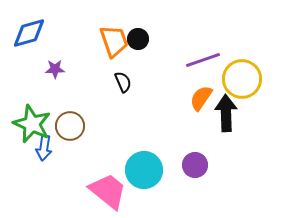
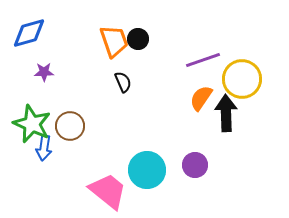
purple star: moved 11 px left, 3 px down
cyan circle: moved 3 px right
